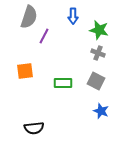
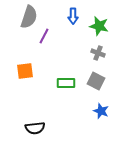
green star: moved 4 px up
green rectangle: moved 3 px right
black semicircle: moved 1 px right
